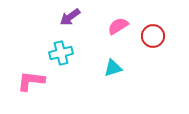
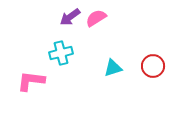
pink semicircle: moved 22 px left, 8 px up
red circle: moved 30 px down
